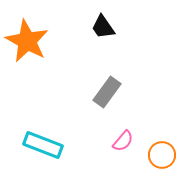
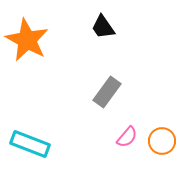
orange star: moved 1 px up
pink semicircle: moved 4 px right, 4 px up
cyan rectangle: moved 13 px left, 1 px up
orange circle: moved 14 px up
